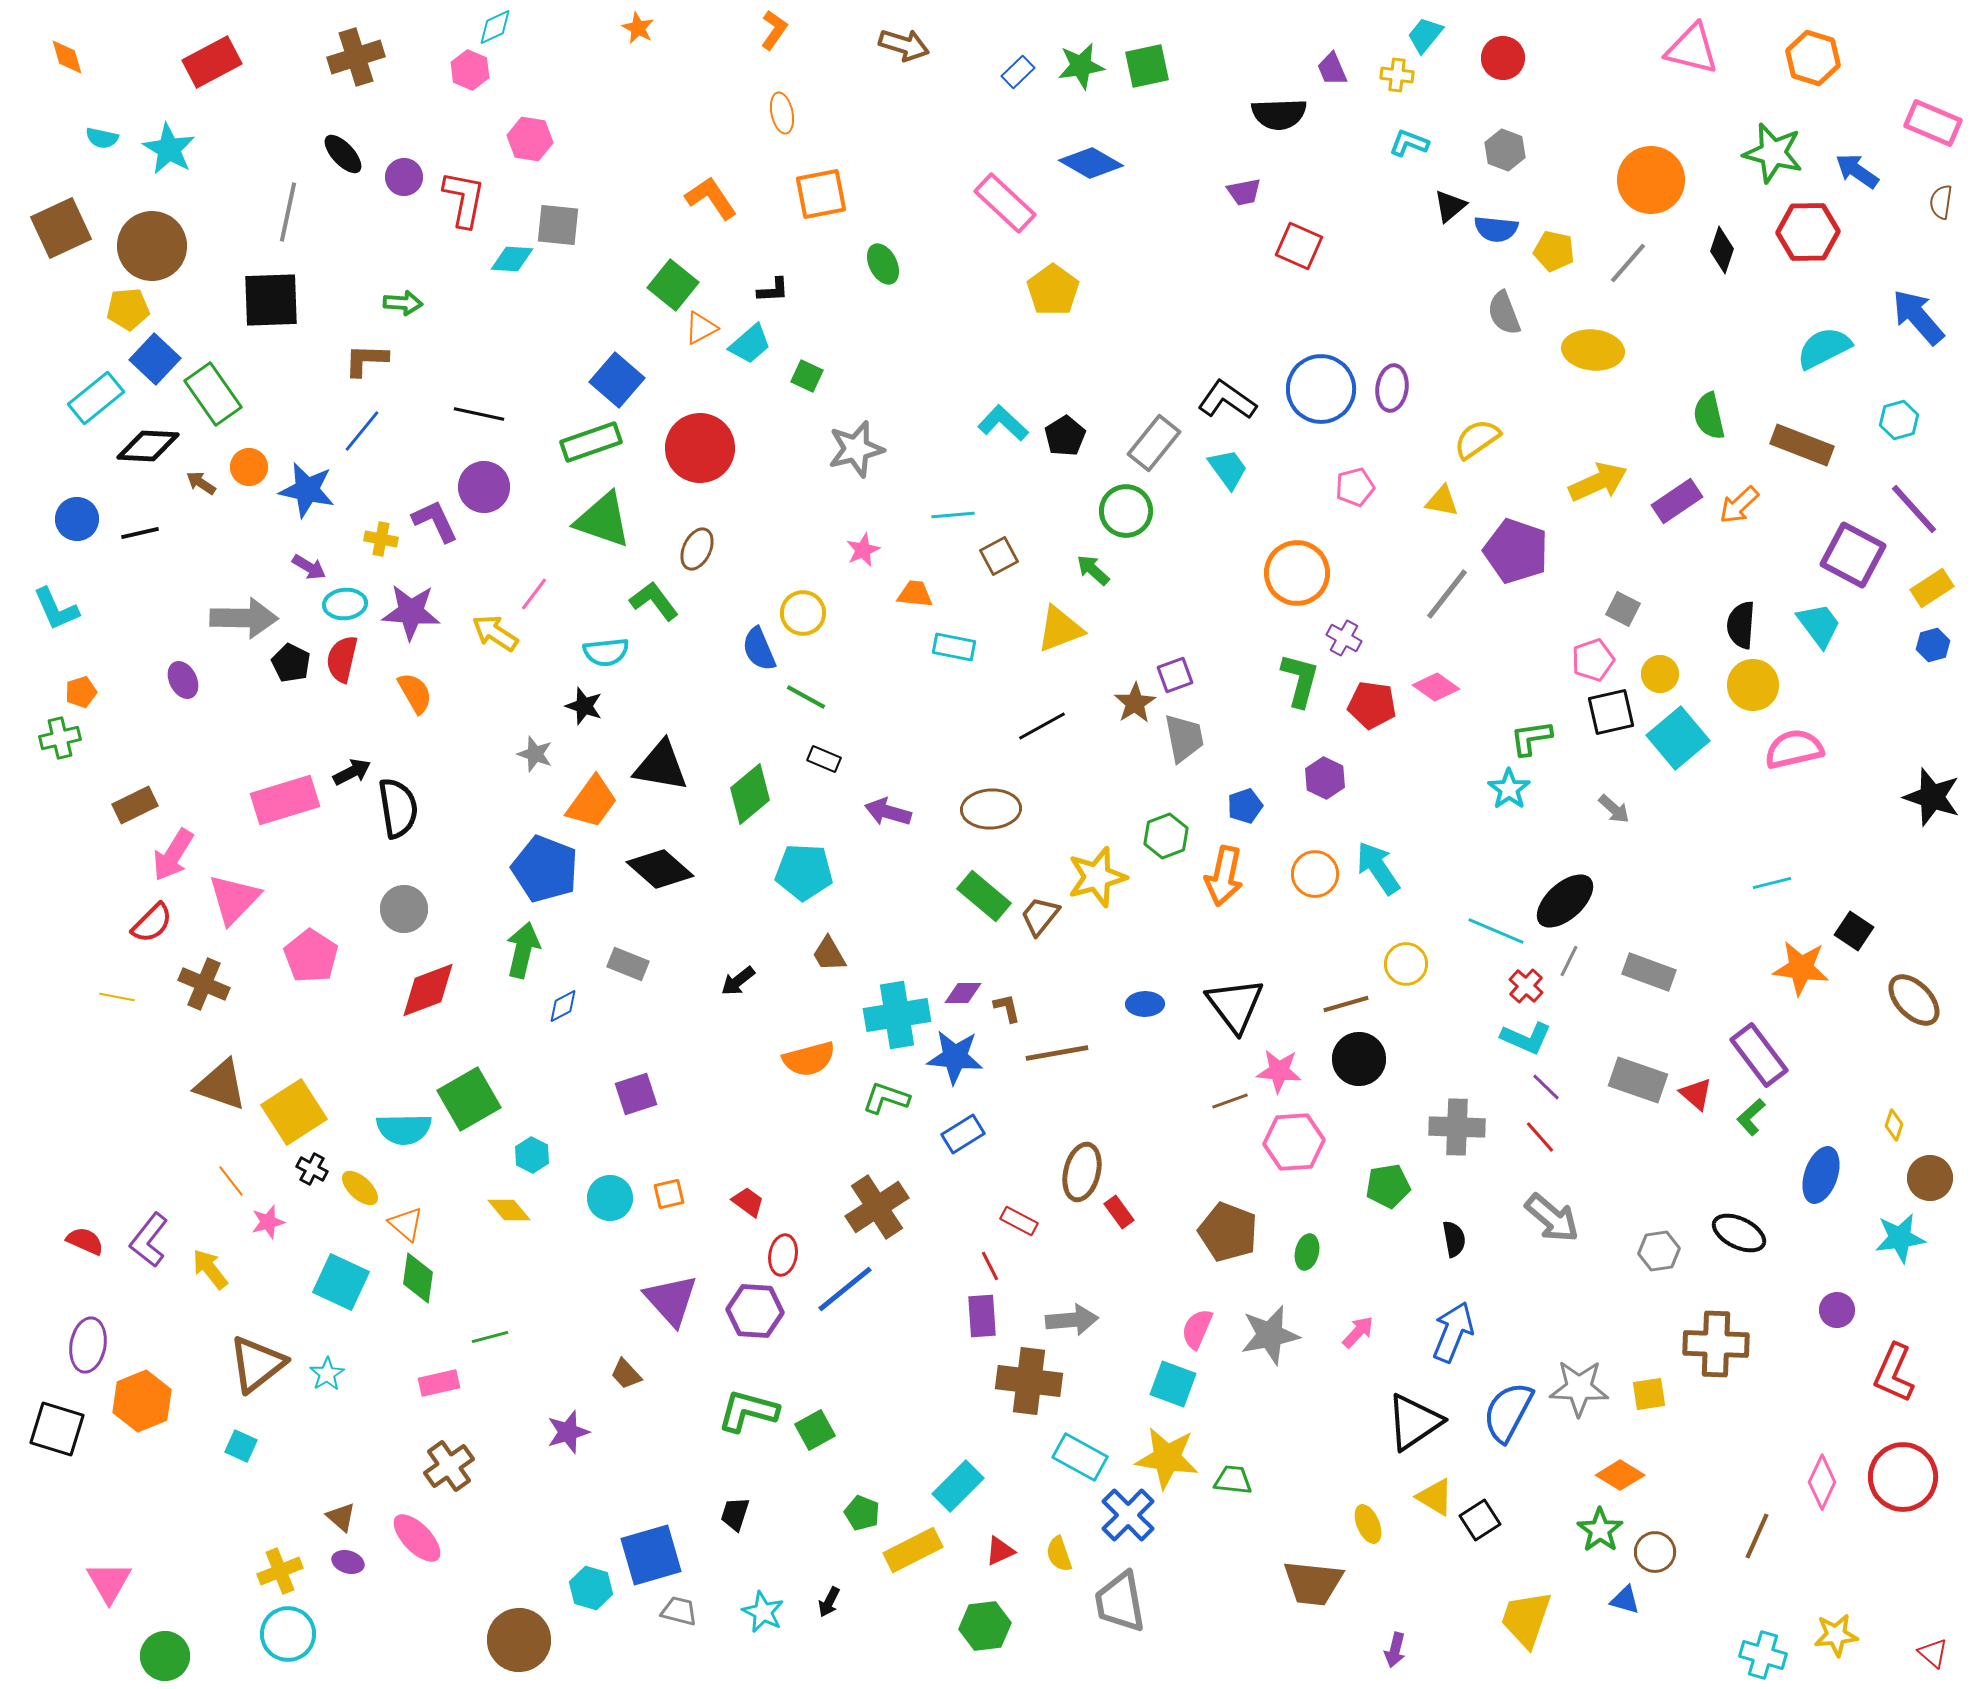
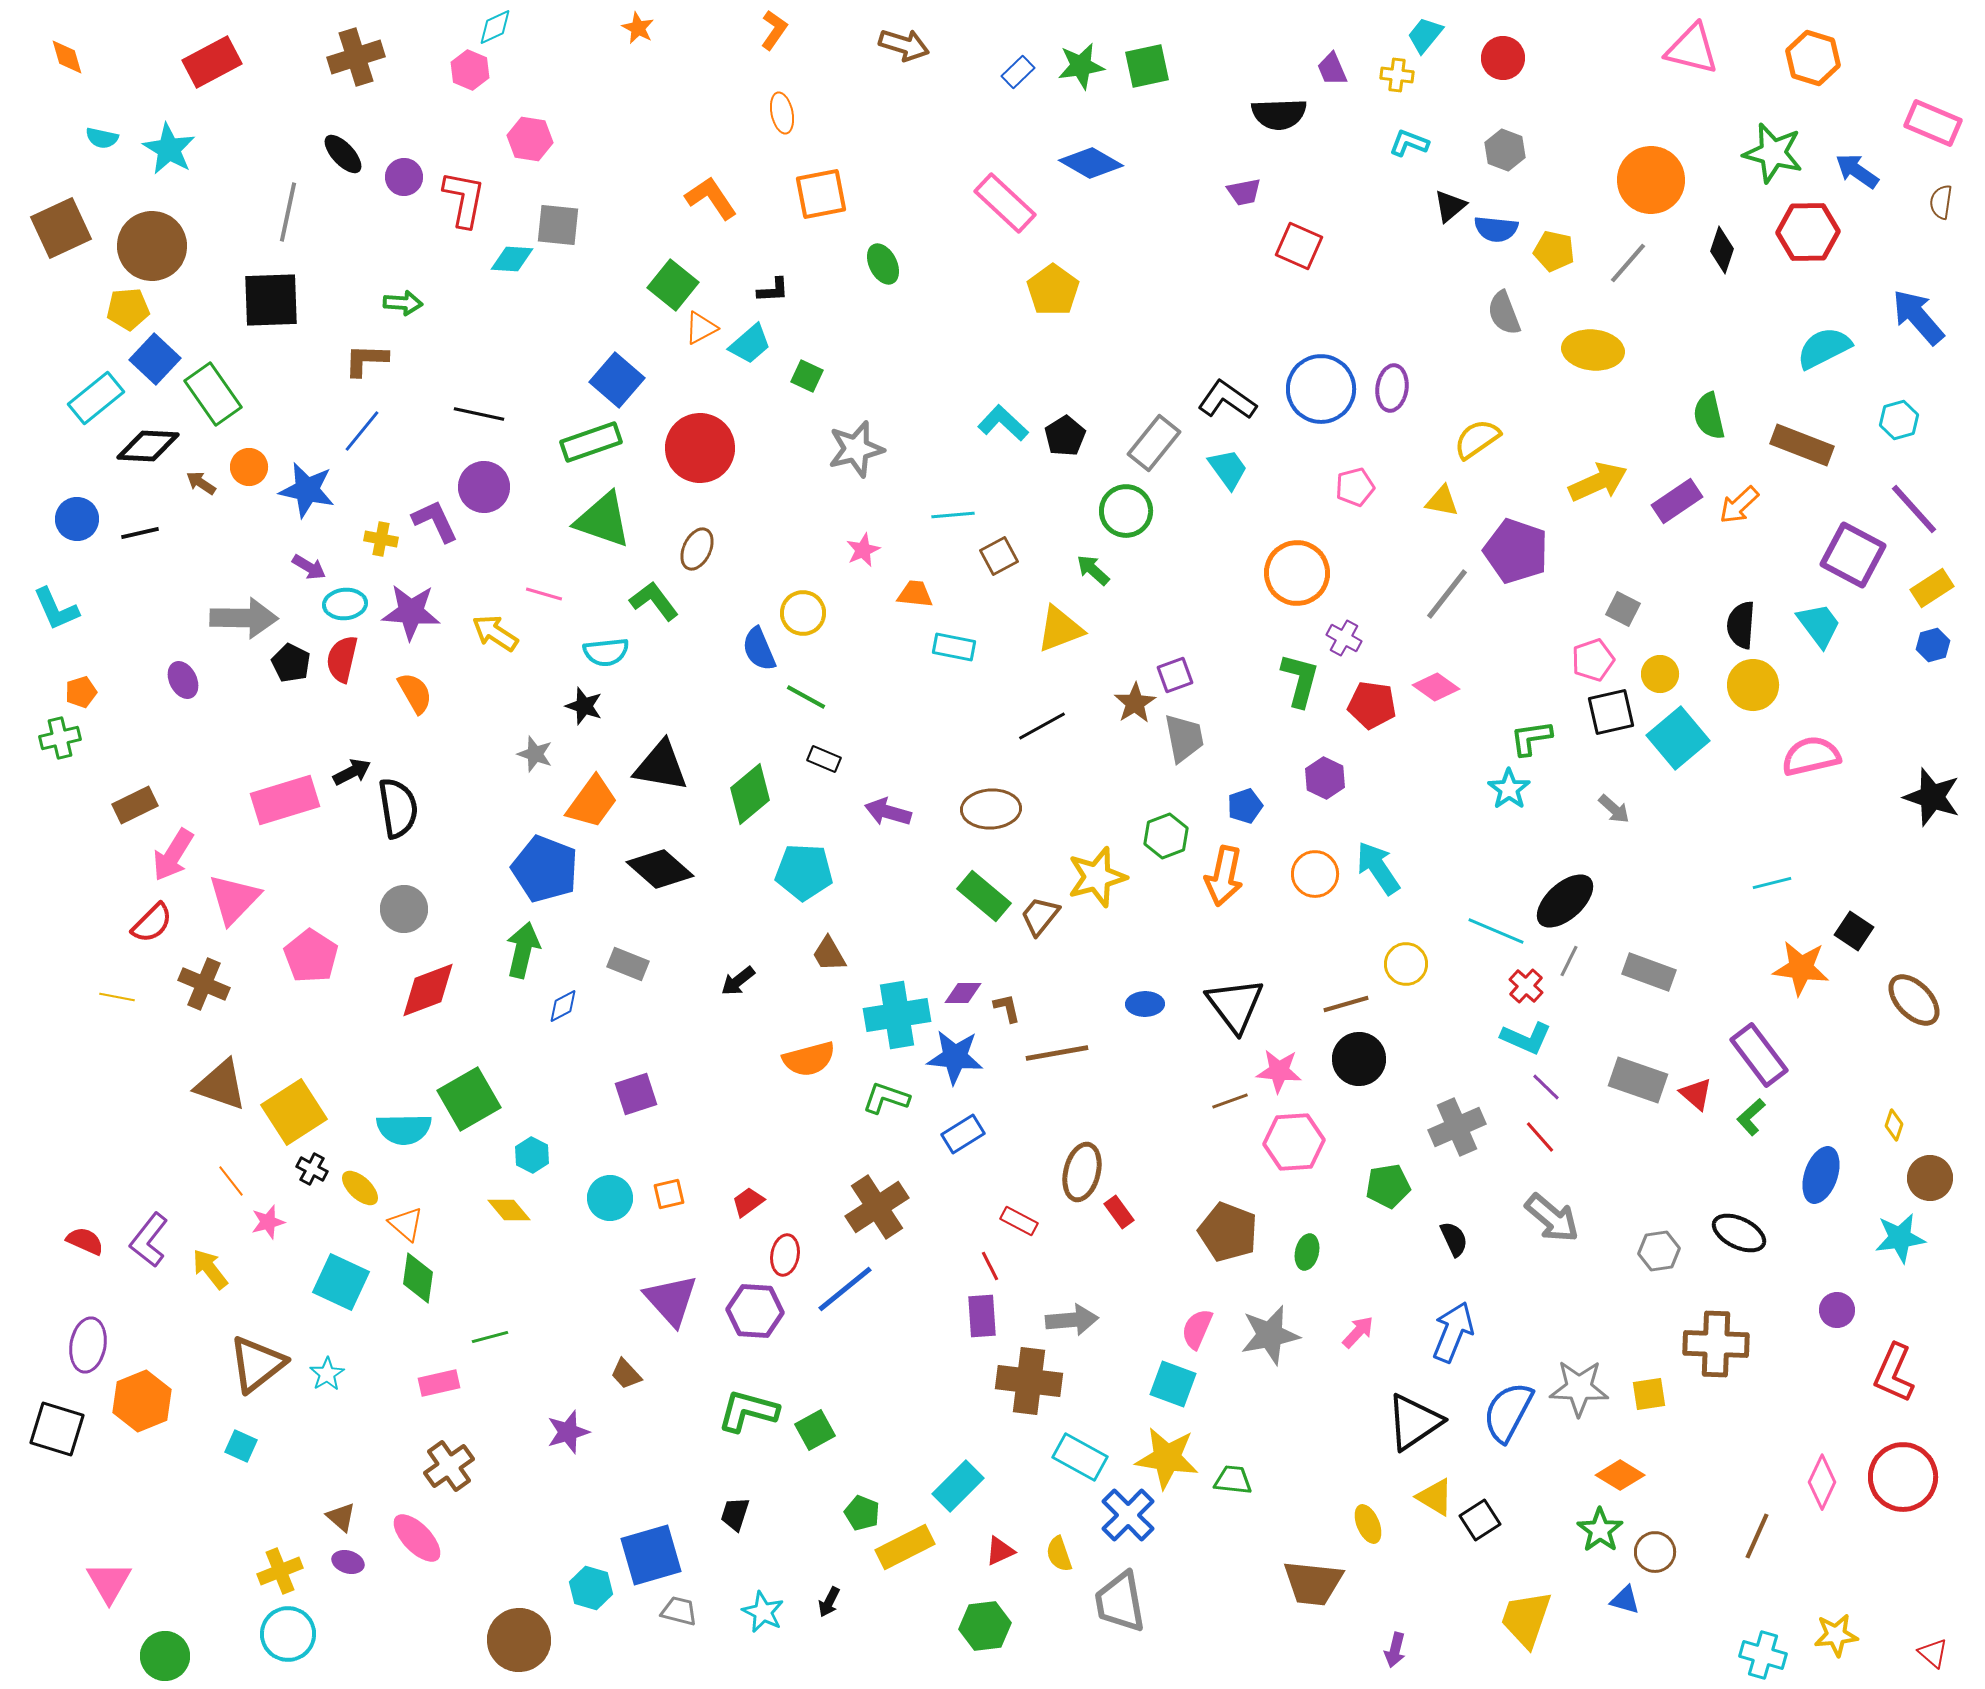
pink line at (534, 594): moved 10 px right; rotated 69 degrees clockwise
pink semicircle at (1794, 749): moved 17 px right, 7 px down
gray cross at (1457, 1127): rotated 26 degrees counterclockwise
red trapezoid at (748, 1202): rotated 72 degrees counterclockwise
black semicircle at (1454, 1239): rotated 15 degrees counterclockwise
red ellipse at (783, 1255): moved 2 px right
yellow rectangle at (913, 1550): moved 8 px left, 3 px up
